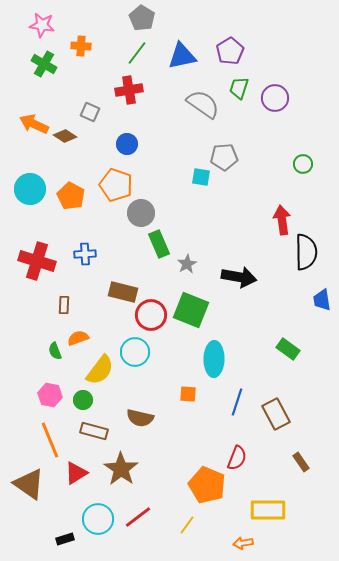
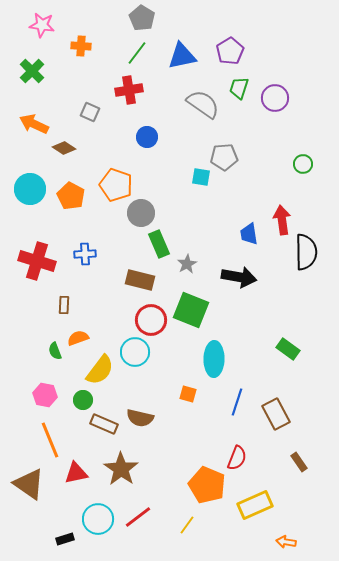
green cross at (44, 64): moved 12 px left, 7 px down; rotated 15 degrees clockwise
brown diamond at (65, 136): moved 1 px left, 12 px down
blue circle at (127, 144): moved 20 px right, 7 px up
brown rectangle at (123, 292): moved 17 px right, 12 px up
blue trapezoid at (322, 300): moved 73 px left, 66 px up
red circle at (151, 315): moved 5 px down
orange square at (188, 394): rotated 12 degrees clockwise
pink hexagon at (50, 395): moved 5 px left
brown rectangle at (94, 431): moved 10 px right, 7 px up; rotated 8 degrees clockwise
brown rectangle at (301, 462): moved 2 px left
red triangle at (76, 473): rotated 20 degrees clockwise
yellow rectangle at (268, 510): moved 13 px left, 5 px up; rotated 24 degrees counterclockwise
orange arrow at (243, 543): moved 43 px right, 1 px up; rotated 18 degrees clockwise
